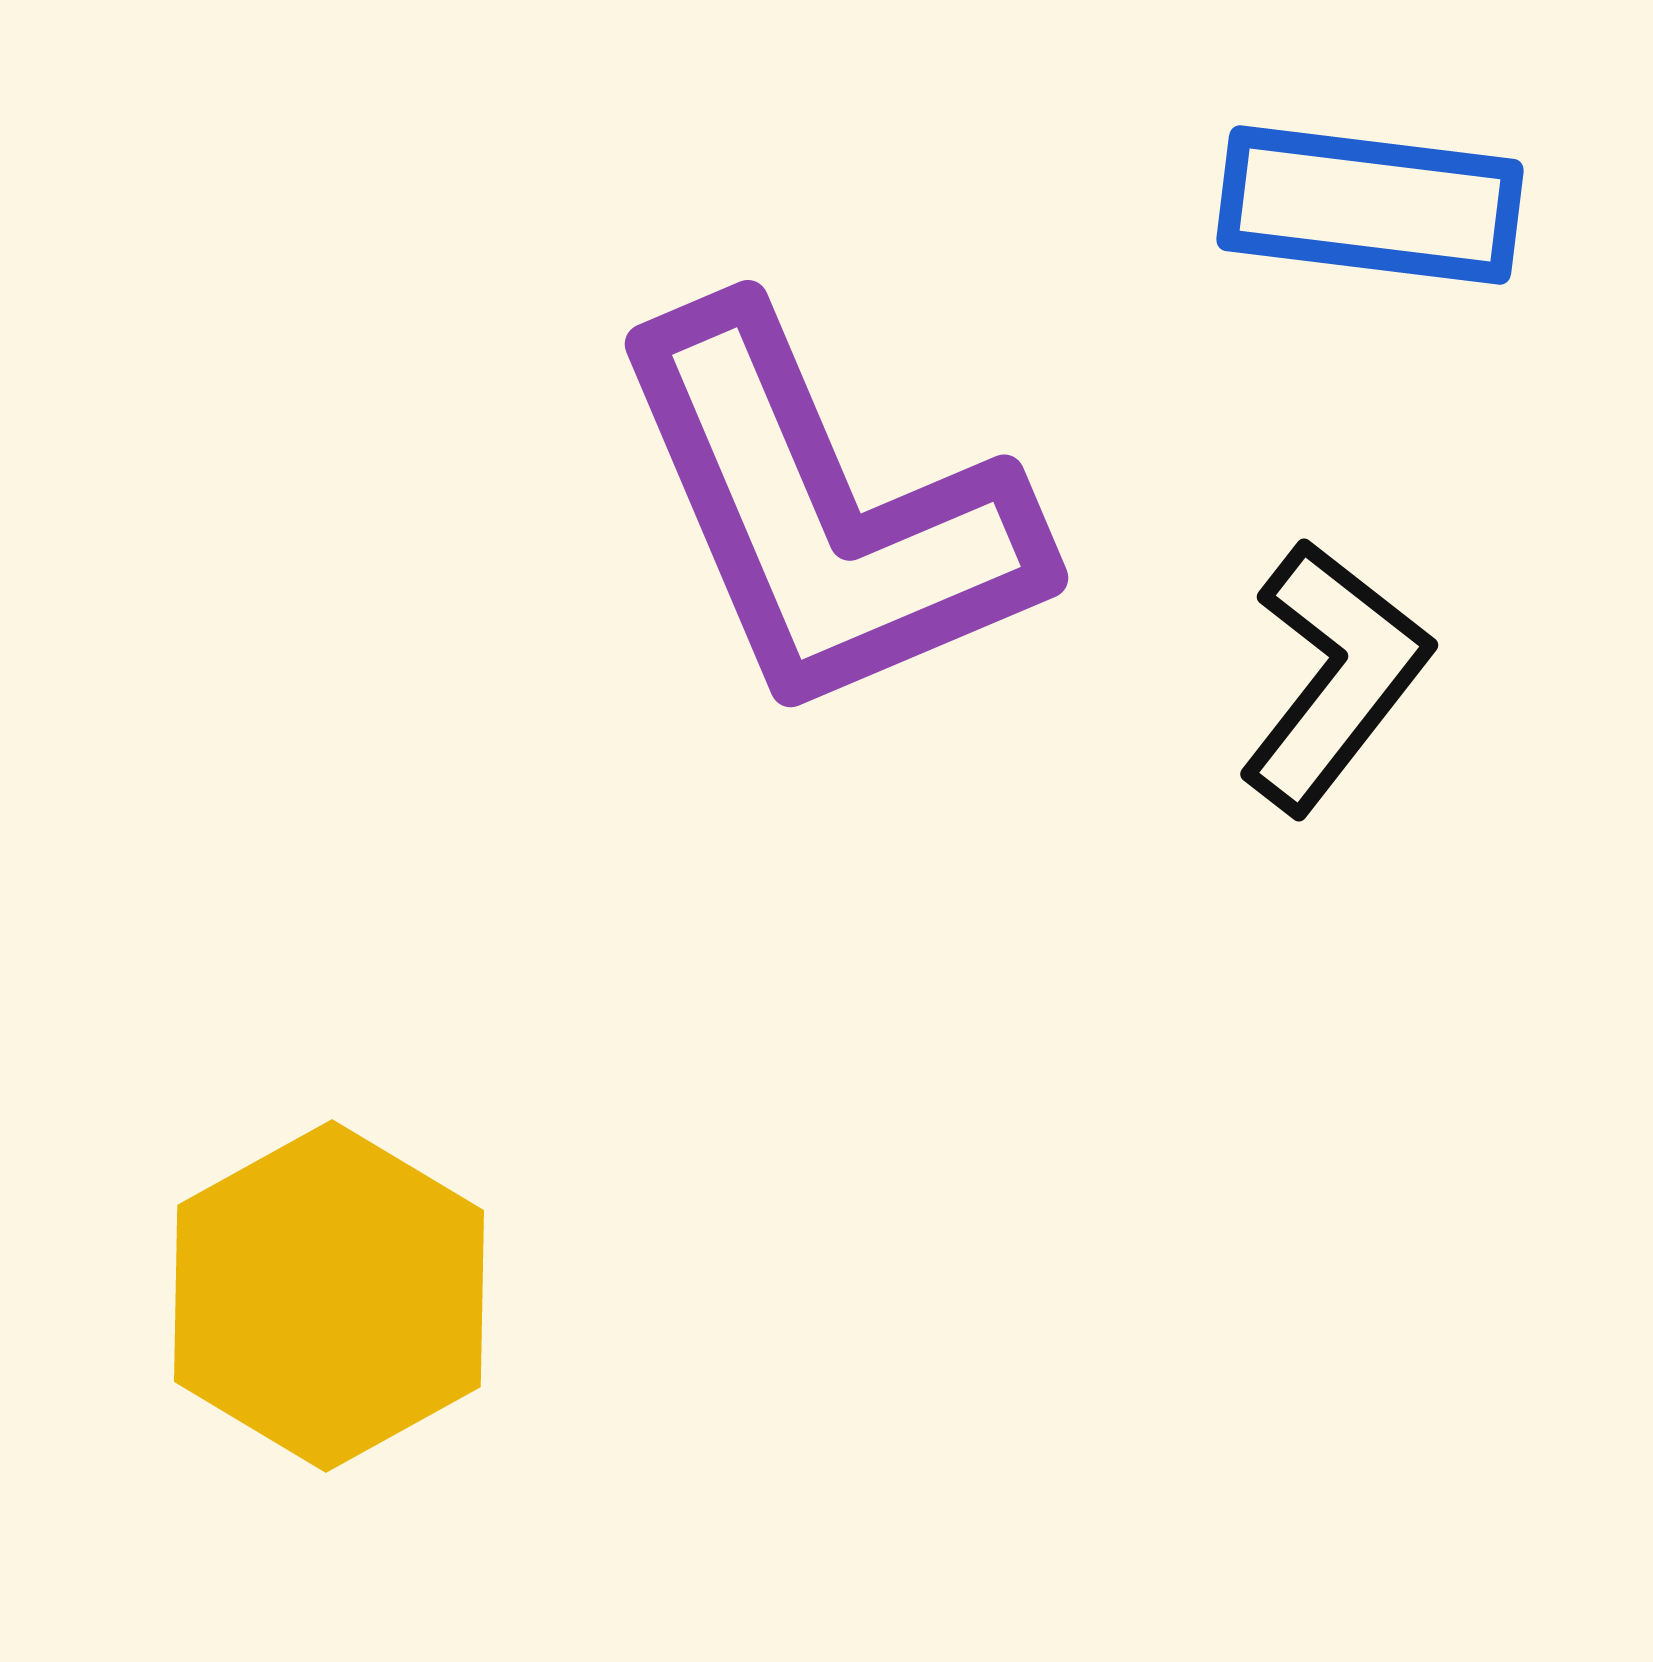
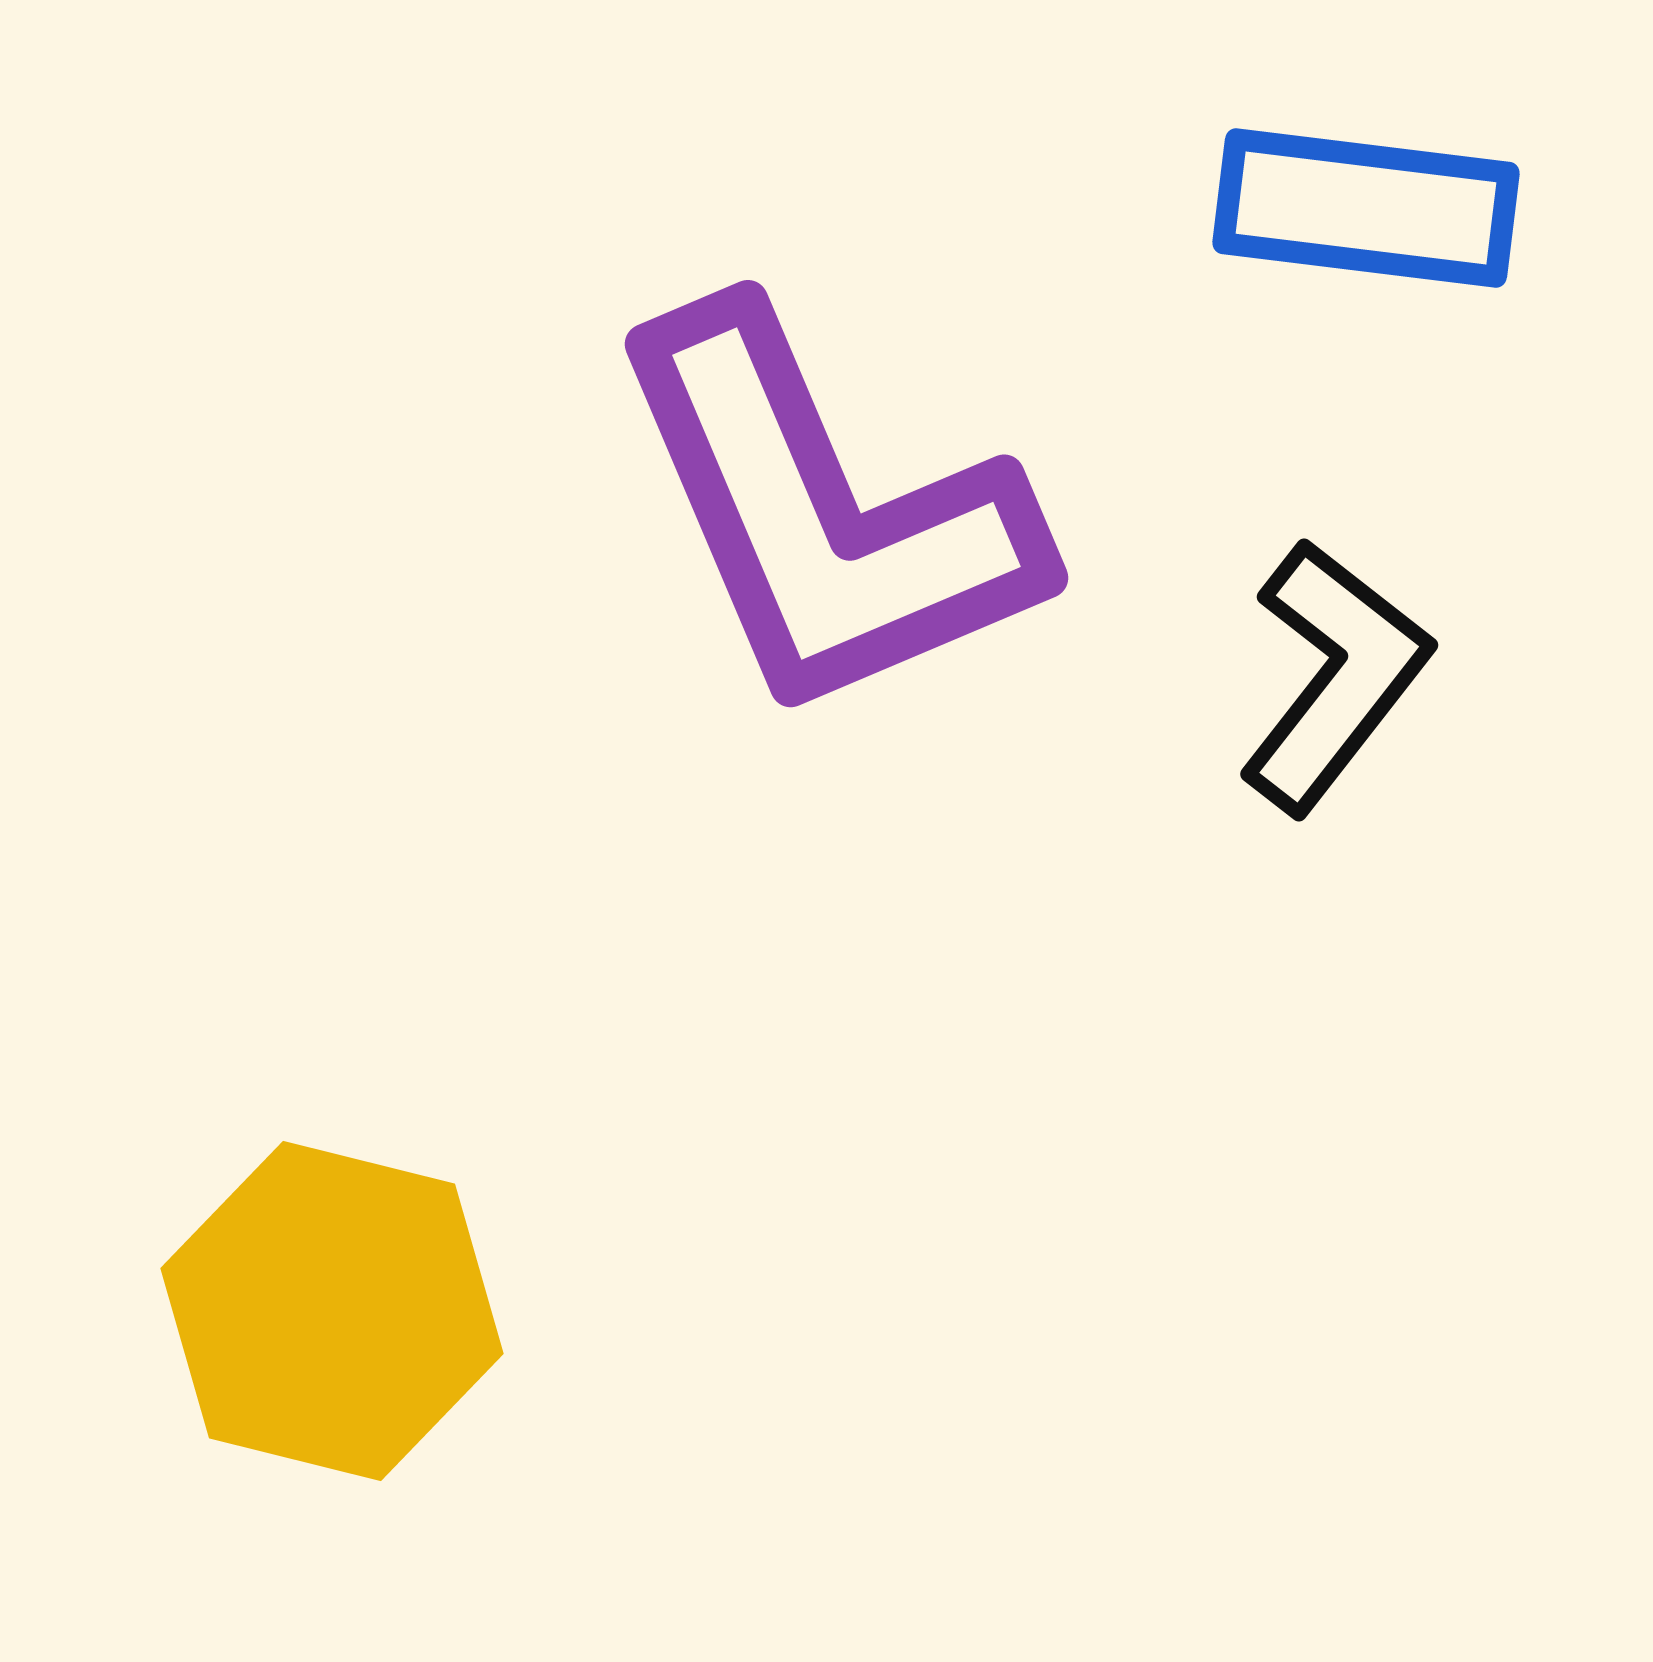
blue rectangle: moved 4 px left, 3 px down
yellow hexagon: moved 3 px right, 15 px down; rotated 17 degrees counterclockwise
